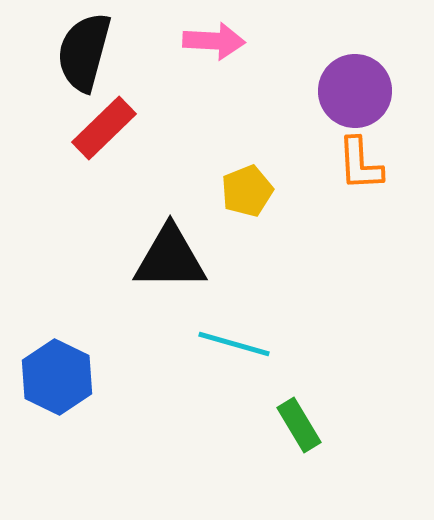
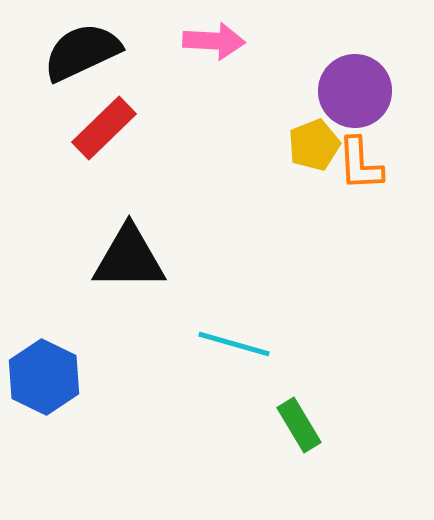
black semicircle: moved 2 px left; rotated 50 degrees clockwise
yellow pentagon: moved 67 px right, 46 px up
black triangle: moved 41 px left
blue hexagon: moved 13 px left
